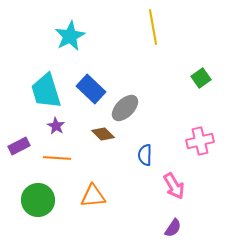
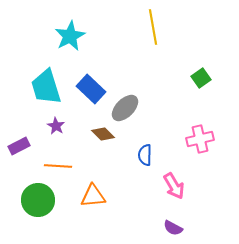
cyan trapezoid: moved 4 px up
pink cross: moved 2 px up
orange line: moved 1 px right, 8 px down
purple semicircle: rotated 84 degrees clockwise
